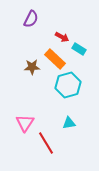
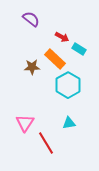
purple semicircle: rotated 78 degrees counterclockwise
cyan hexagon: rotated 15 degrees counterclockwise
